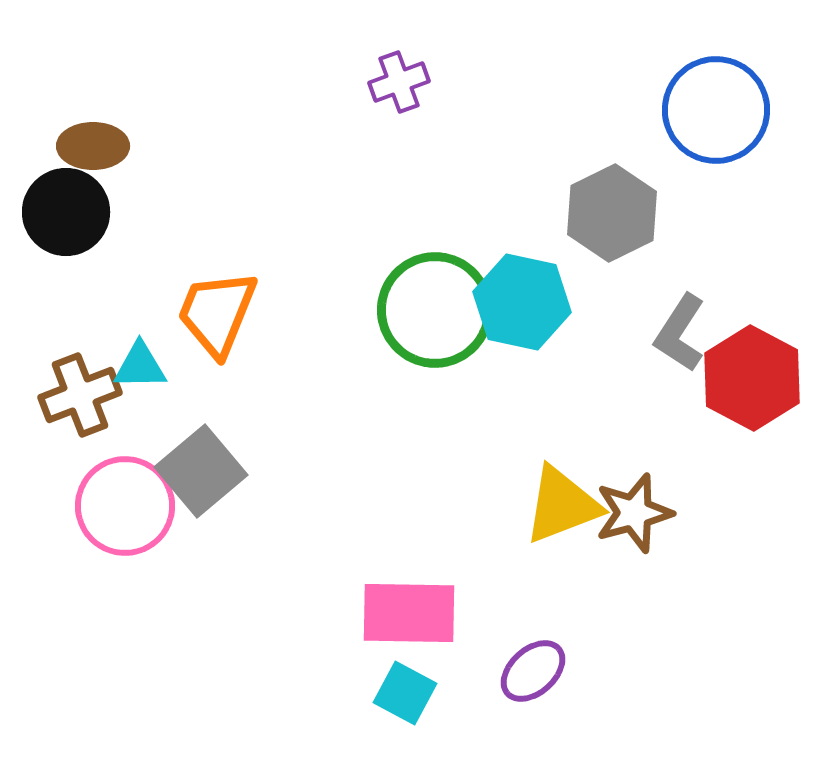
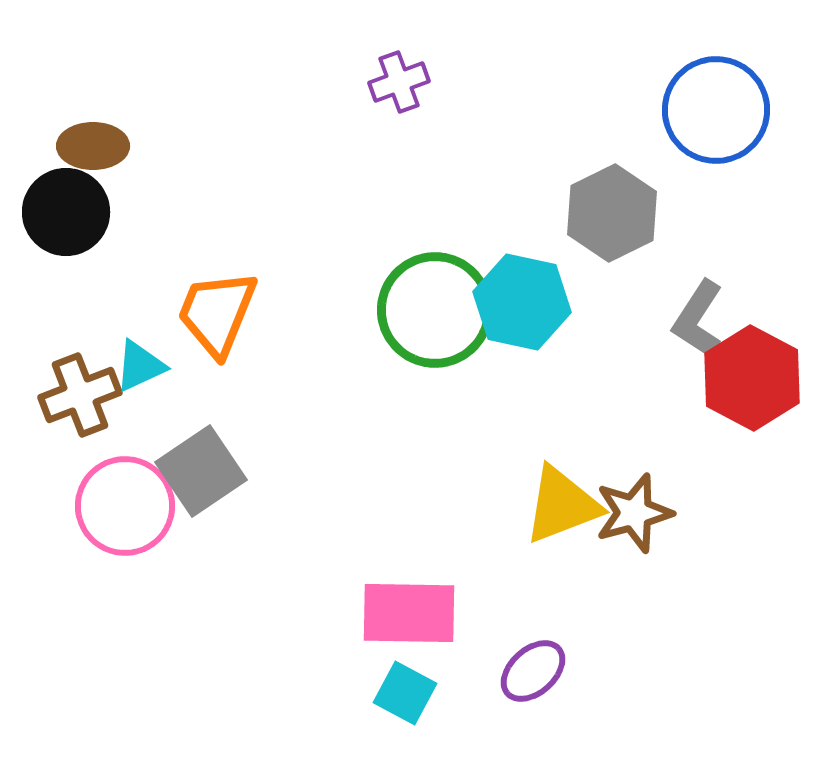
gray L-shape: moved 18 px right, 14 px up
cyan triangle: rotated 24 degrees counterclockwise
gray square: rotated 6 degrees clockwise
